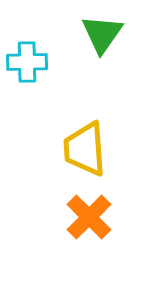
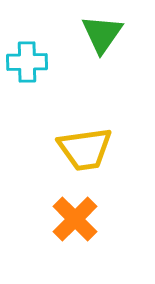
yellow trapezoid: rotated 94 degrees counterclockwise
orange cross: moved 14 px left, 2 px down
